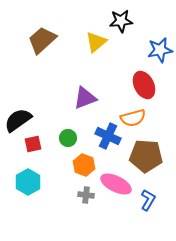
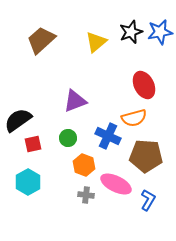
black star: moved 10 px right, 11 px down; rotated 15 degrees counterclockwise
brown trapezoid: moved 1 px left
blue star: moved 18 px up
purple triangle: moved 10 px left, 3 px down
orange semicircle: moved 1 px right
